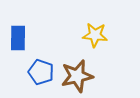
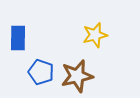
yellow star: rotated 20 degrees counterclockwise
